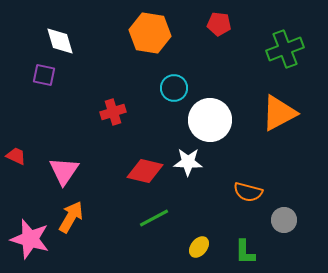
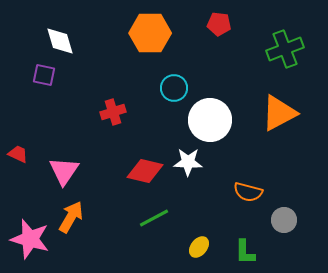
orange hexagon: rotated 9 degrees counterclockwise
red trapezoid: moved 2 px right, 2 px up
